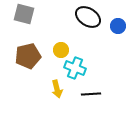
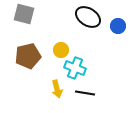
black line: moved 6 px left, 1 px up; rotated 12 degrees clockwise
